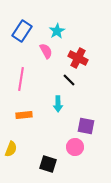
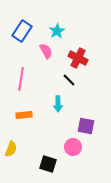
pink circle: moved 2 px left
